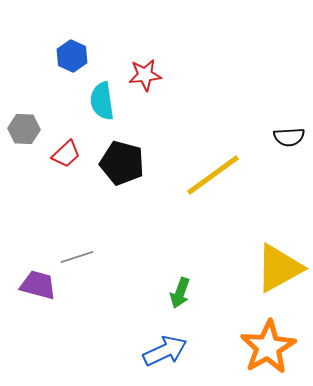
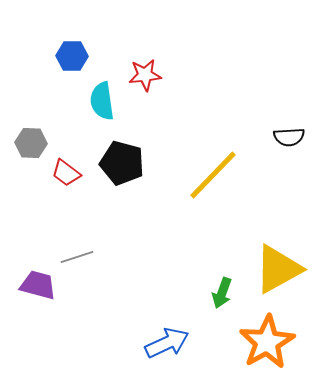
blue hexagon: rotated 24 degrees counterclockwise
gray hexagon: moved 7 px right, 14 px down
red trapezoid: moved 19 px down; rotated 80 degrees clockwise
yellow line: rotated 10 degrees counterclockwise
yellow triangle: moved 1 px left, 1 px down
green arrow: moved 42 px right
orange star: moved 1 px left, 5 px up
blue arrow: moved 2 px right, 8 px up
